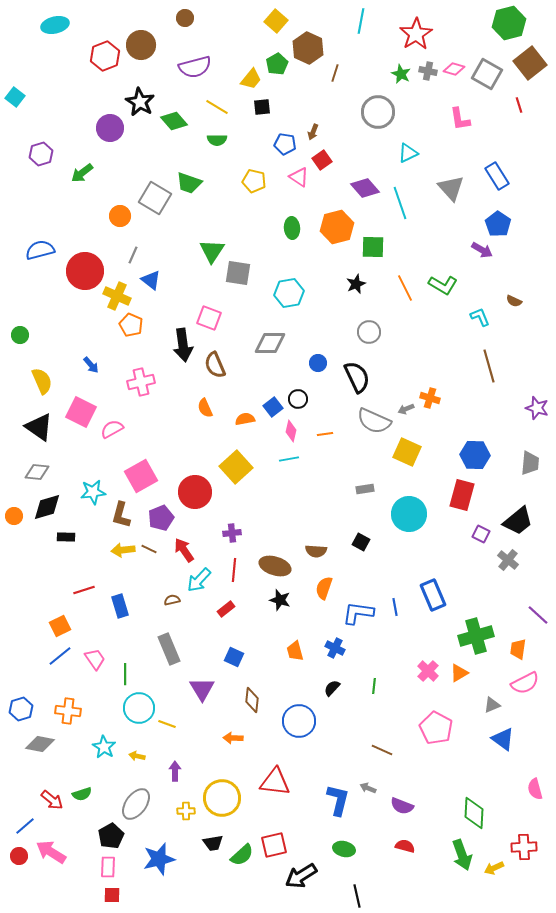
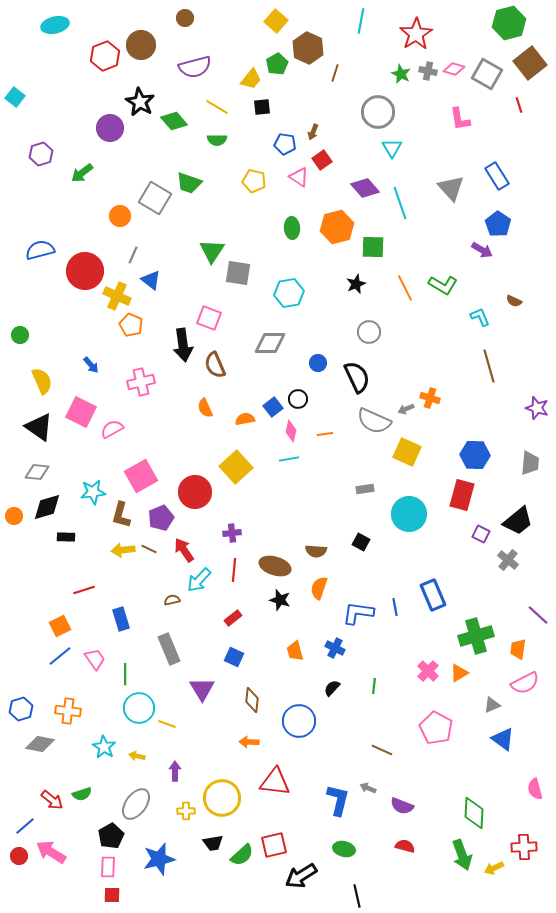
cyan triangle at (408, 153): moved 16 px left, 5 px up; rotated 35 degrees counterclockwise
orange semicircle at (324, 588): moved 5 px left
blue rectangle at (120, 606): moved 1 px right, 13 px down
red rectangle at (226, 609): moved 7 px right, 9 px down
orange arrow at (233, 738): moved 16 px right, 4 px down
